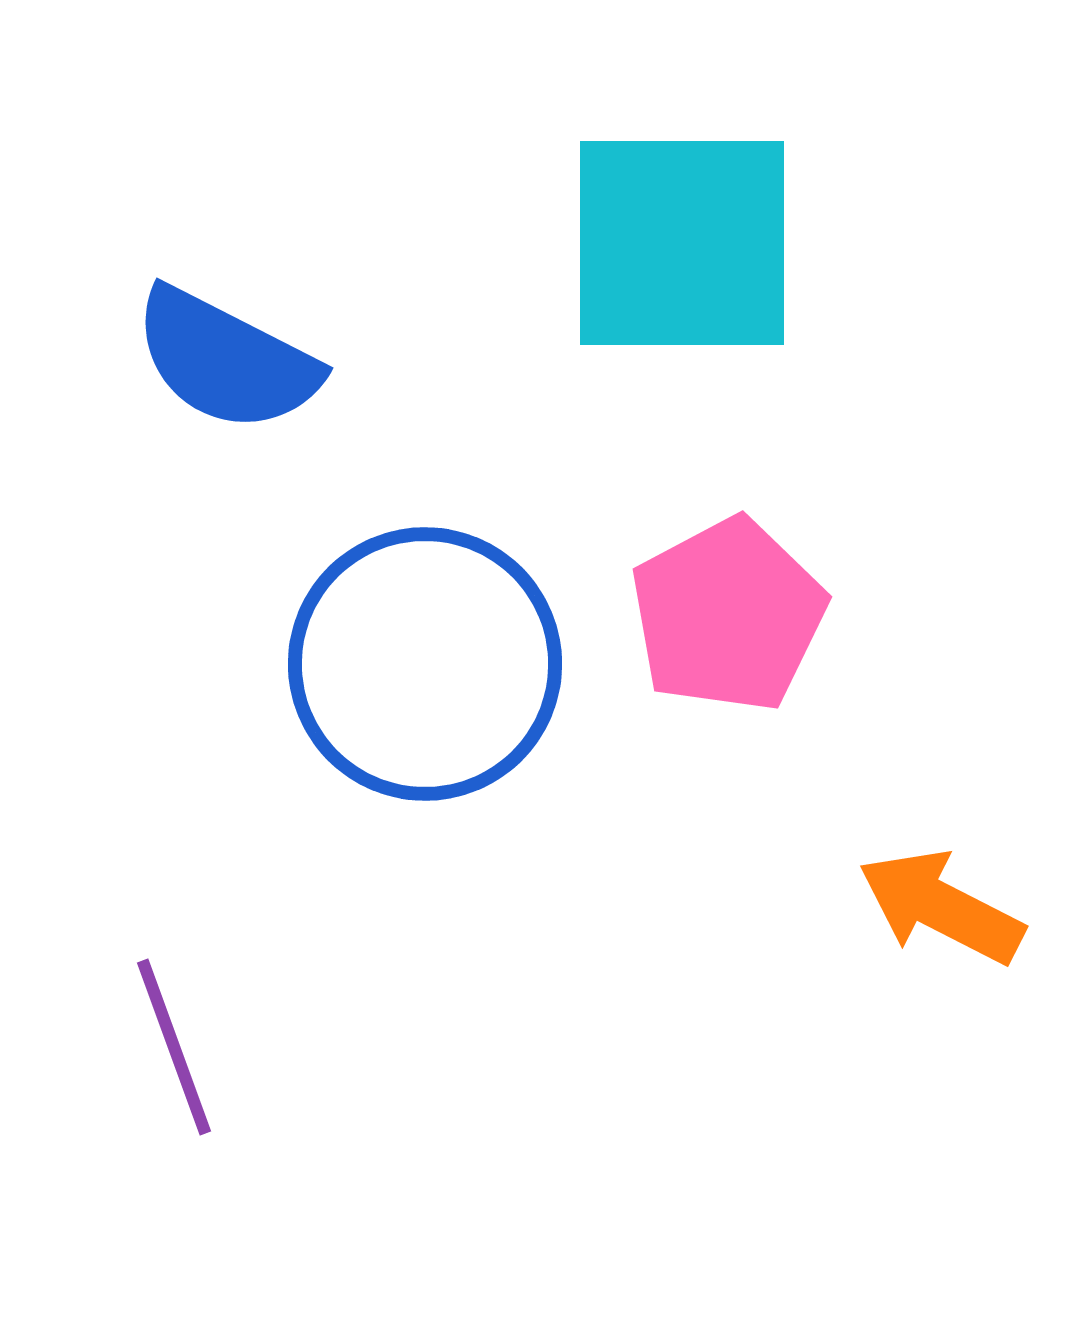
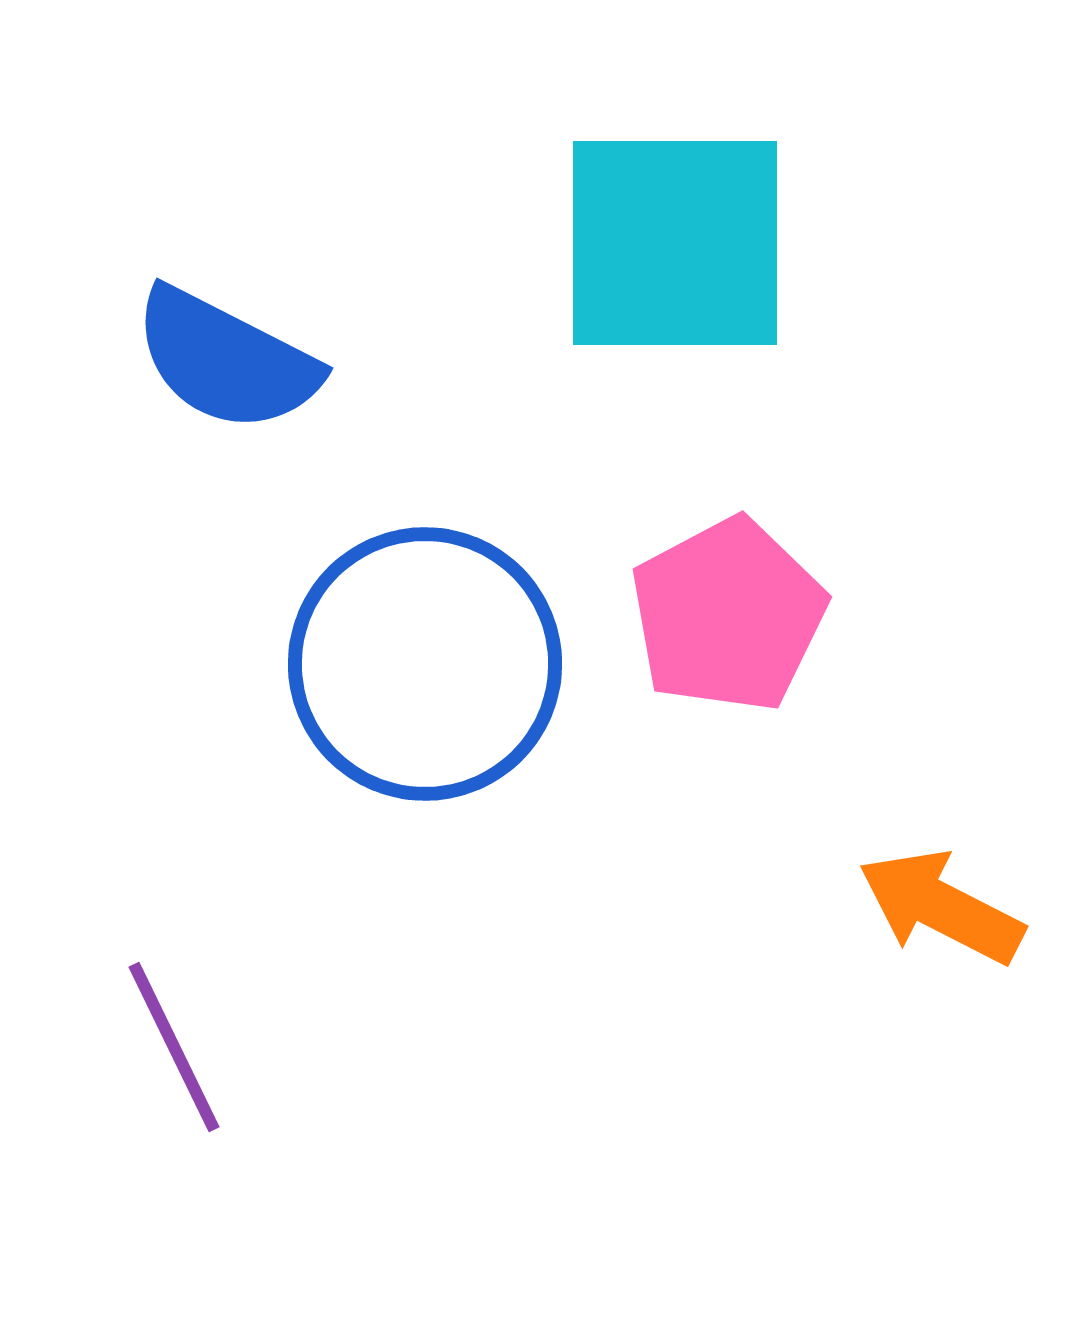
cyan square: moved 7 px left
purple line: rotated 6 degrees counterclockwise
